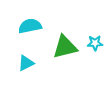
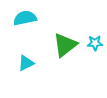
cyan semicircle: moved 5 px left, 8 px up
green triangle: moved 2 px up; rotated 24 degrees counterclockwise
